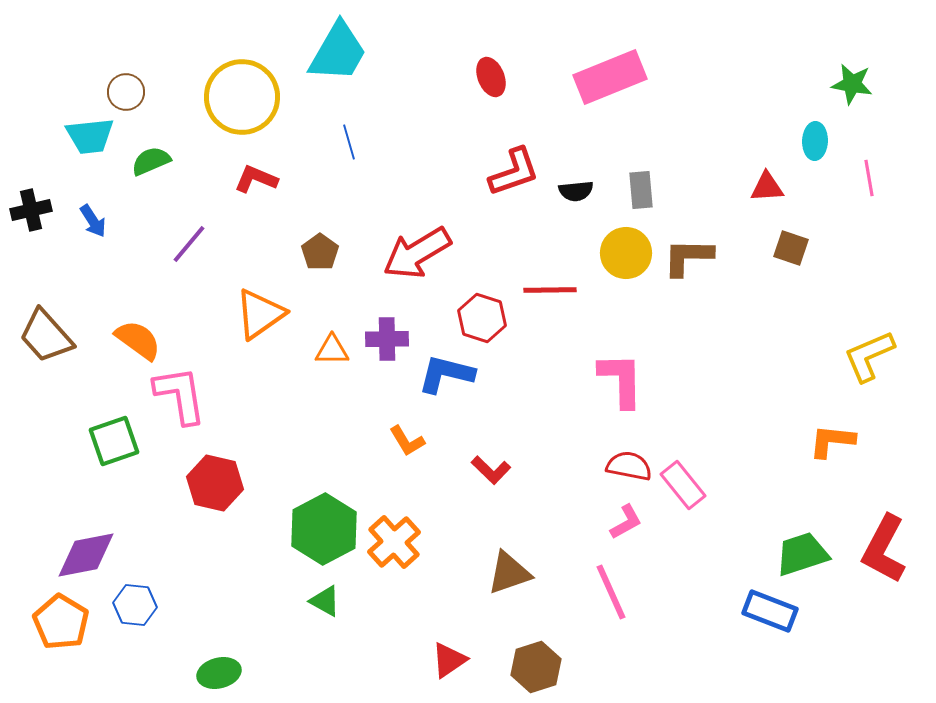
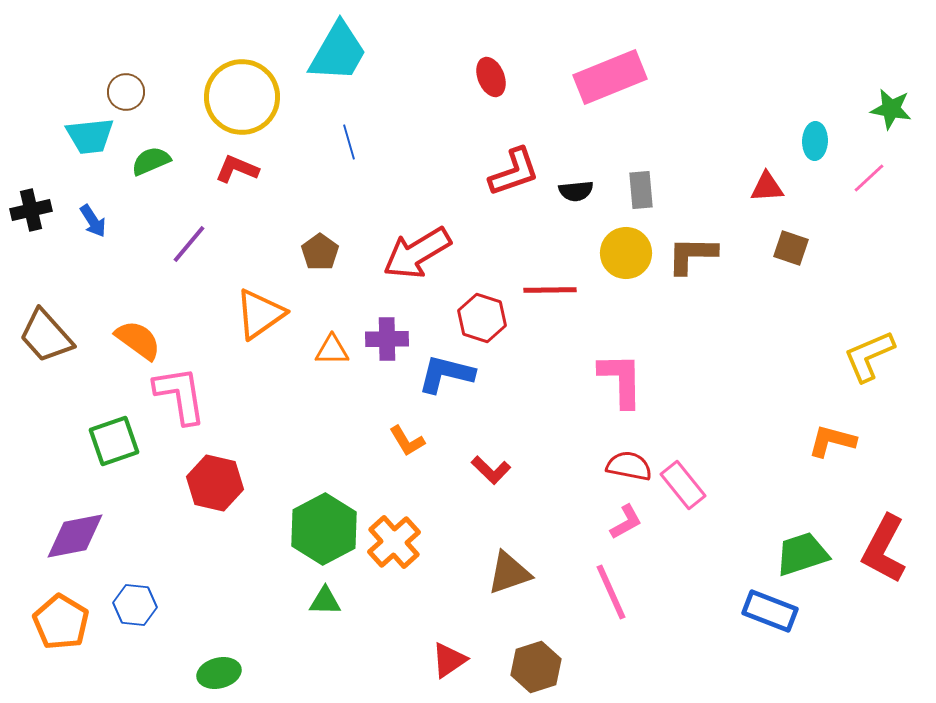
green star at (852, 84): moved 39 px right, 25 px down
pink line at (869, 178): rotated 57 degrees clockwise
red L-shape at (256, 179): moved 19 px left, 10 px up
brown L-shape at (688, 257): moved 4 px right, 2 px up
orange L-shape at (832, 441): rotated 9 degrees clockwise
purple diamond at (86, 555): moved 11 px left, 19 px up
green triangle at (325, 601): rotated 28 degrees counterclockwise
